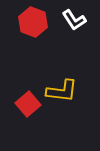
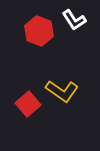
red hexagon: moved 6 px right, 9 px down
yellow L-shape: rotated 28 degrees clockwise
